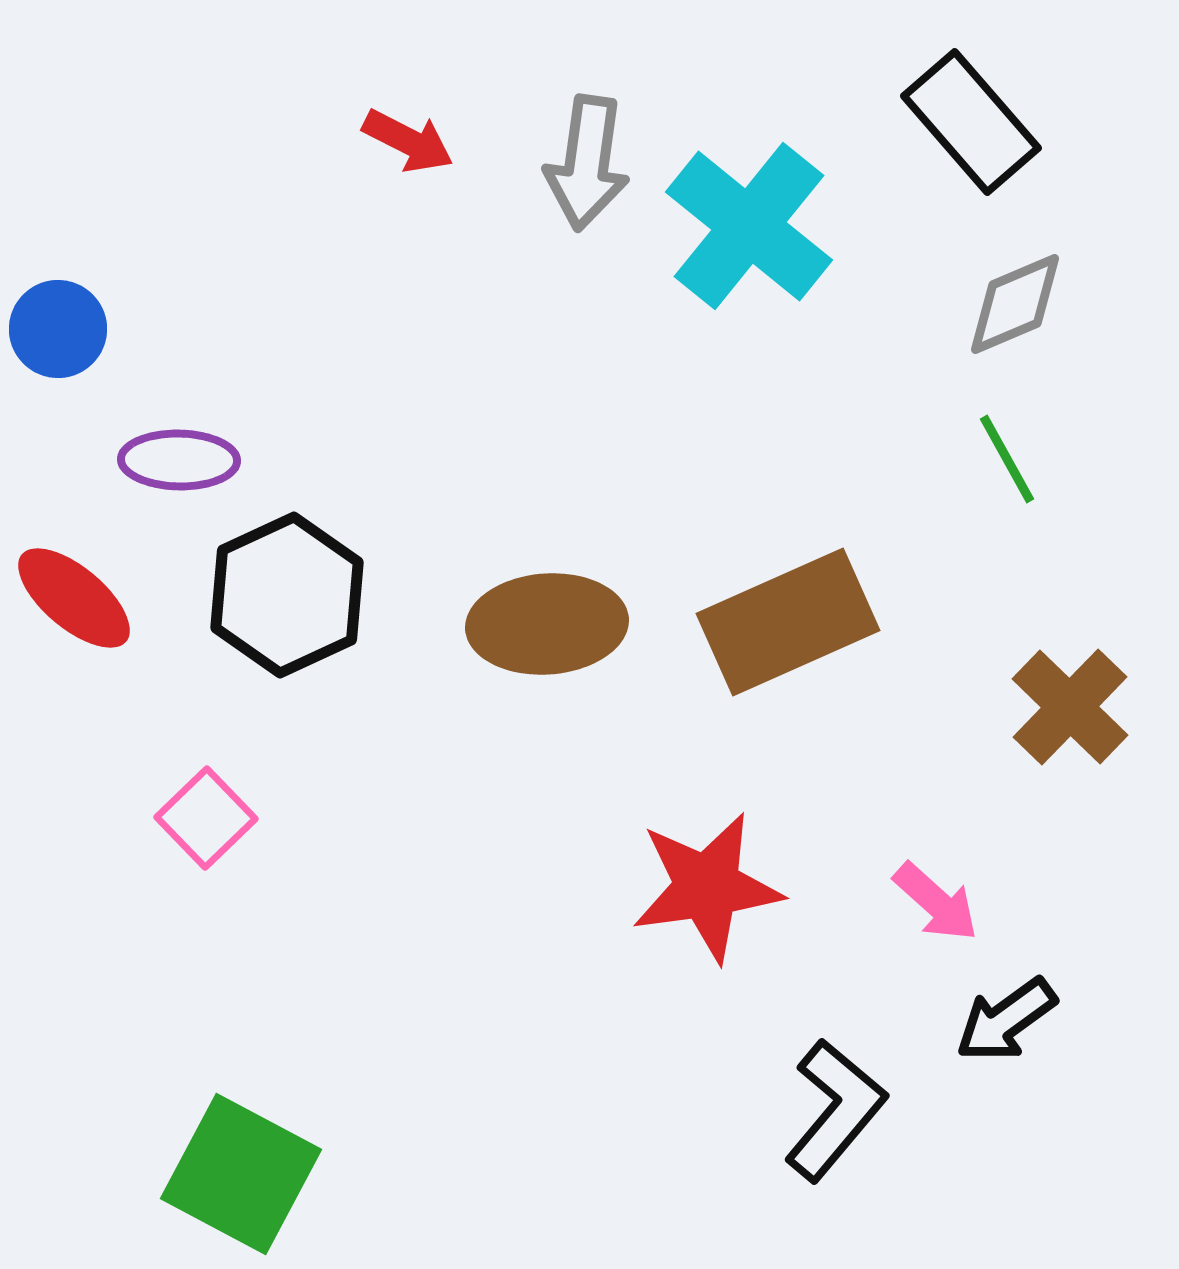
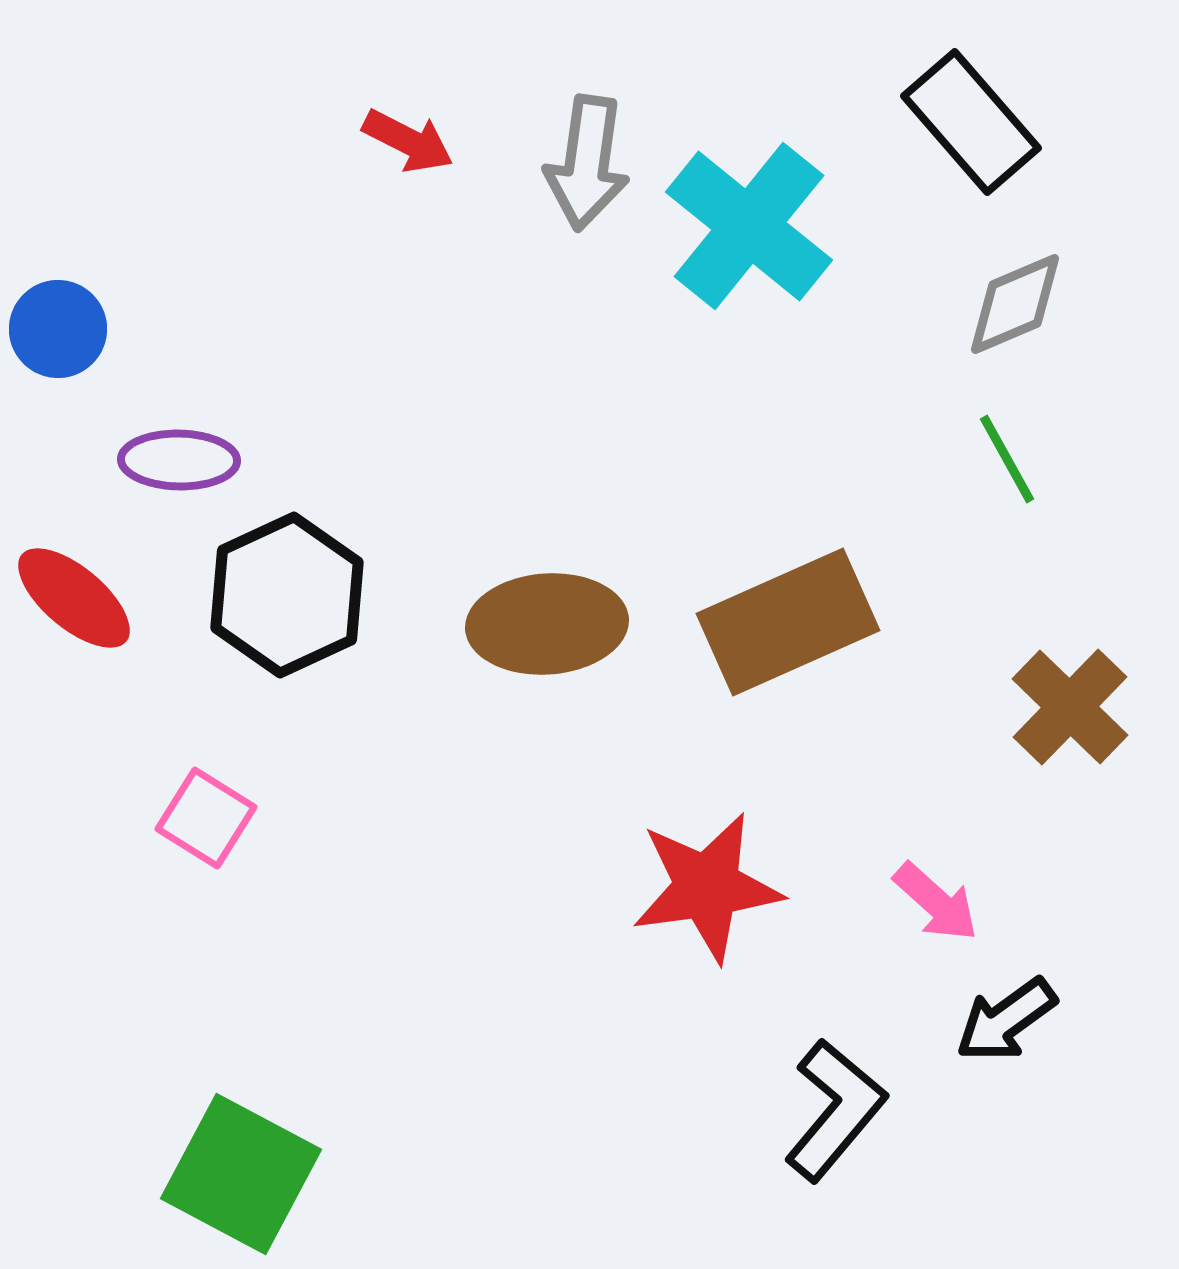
pink square: rotated 14 degrees counterclockwise
